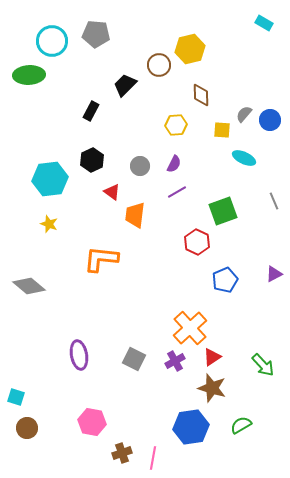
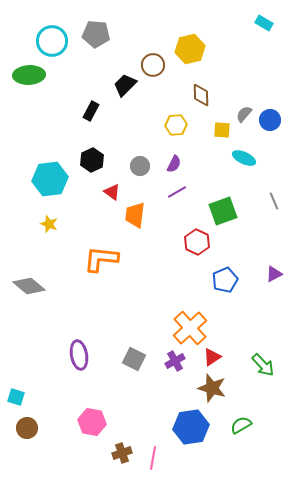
brown circle at (159, 65): moved 6 px left
